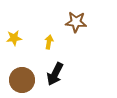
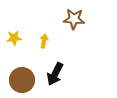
brown star: moved 2 px left, 3 px up
yellow arrow: moved 5 px left, 1 px up
